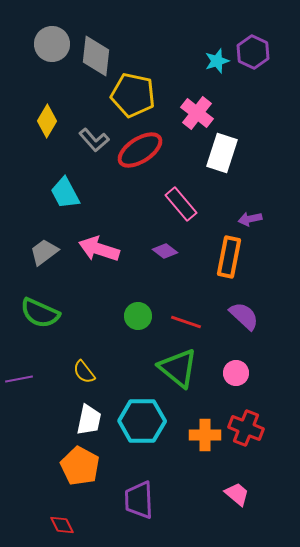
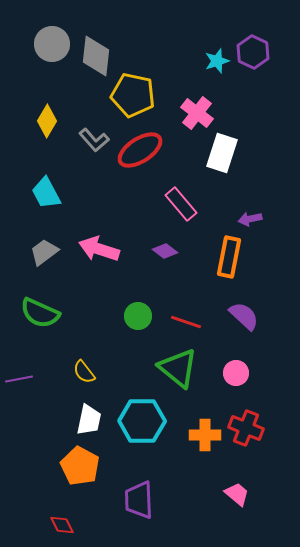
cyan trapezoid: moved 19 px left
